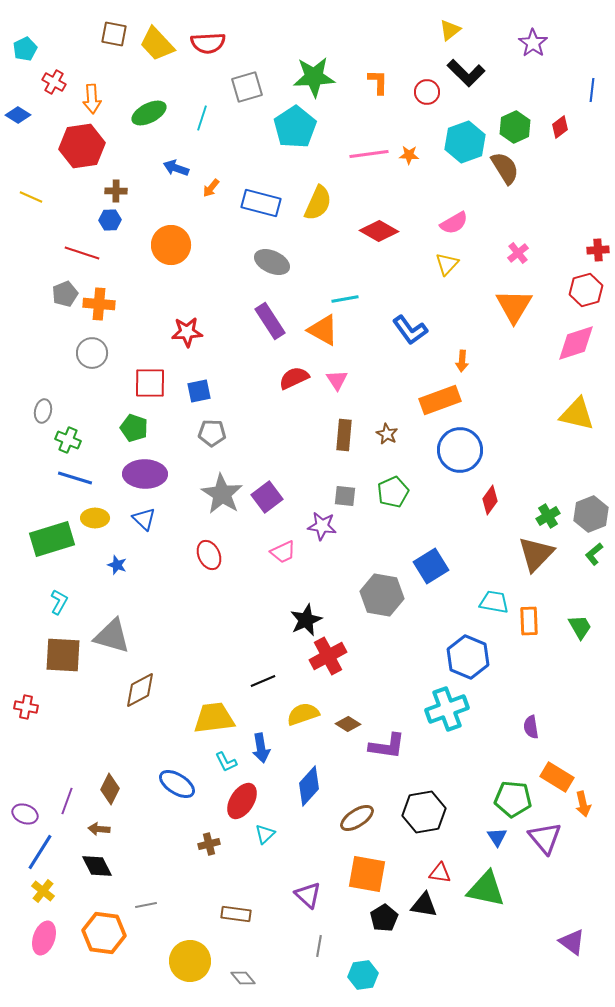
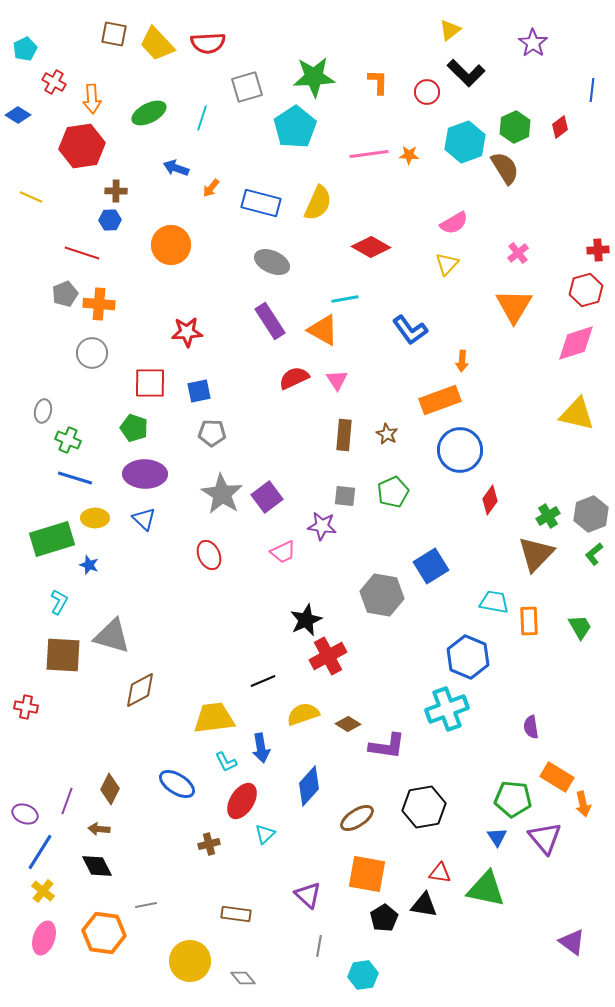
red diamond at (379, 231): moved 8 px left, 16 px down
blue star at (117, 565): moved 28 px left
black hexagon at (424, 812): moved 5 px up
